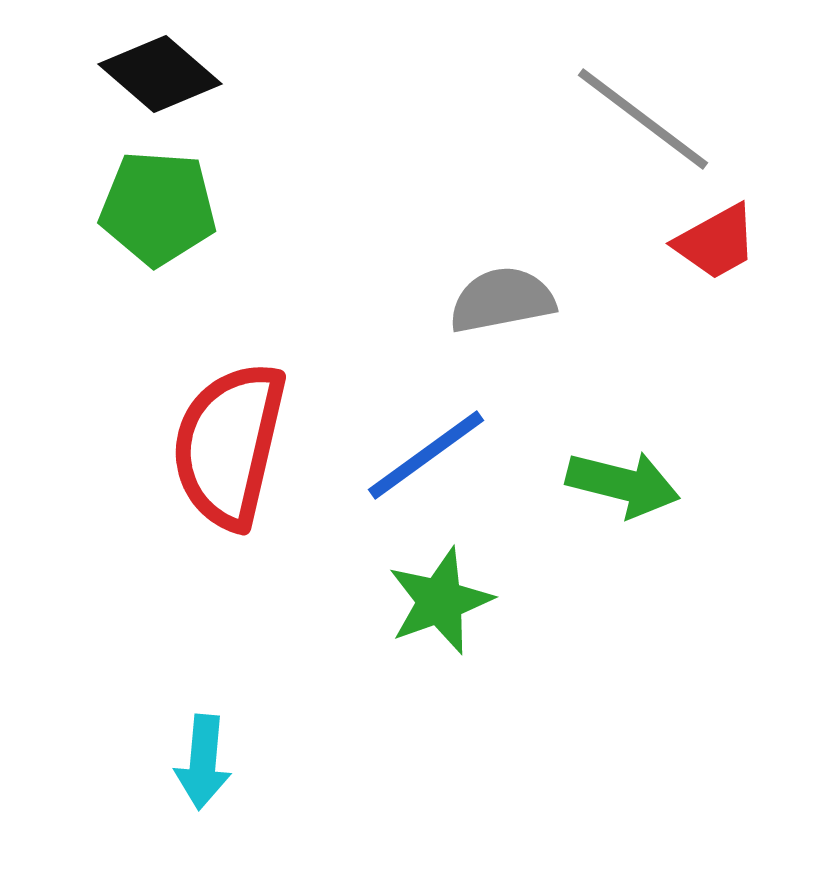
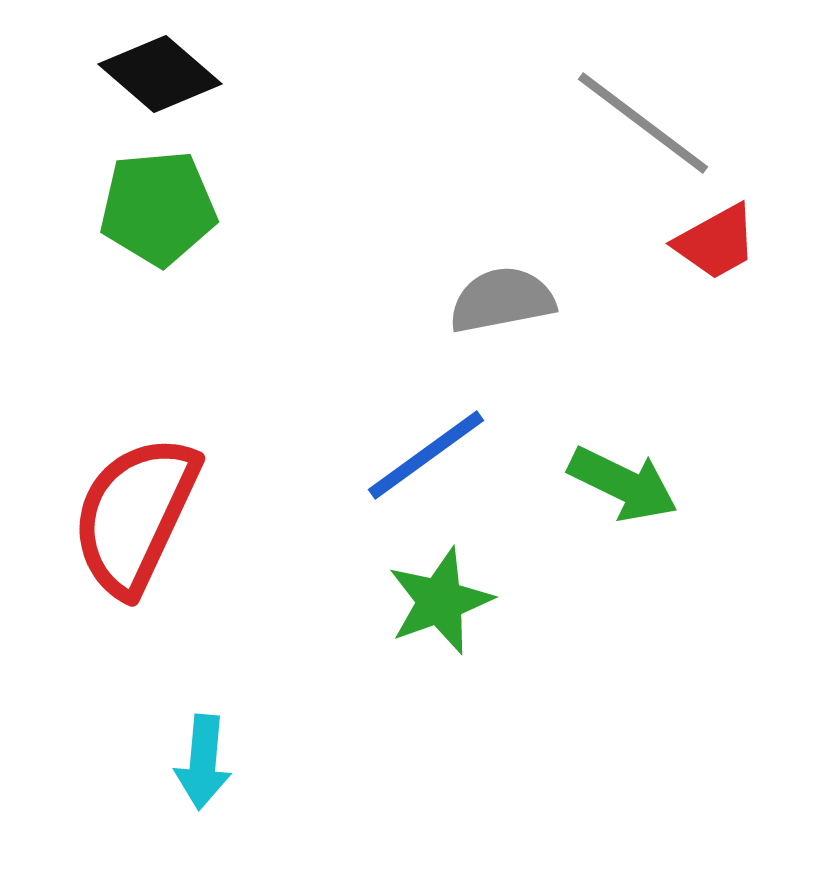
gray line: moved 4 px down
green pentagon: rotated 9 degrees counterclockwise
red semicircle: moved 94 px left, 70 px down; rotated 12 degrees clockwise
green arrow: rotated 12 degrees clockwise
